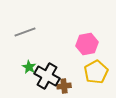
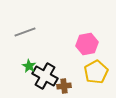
green star: moved 1 px up
black cross: moved 2 px left
